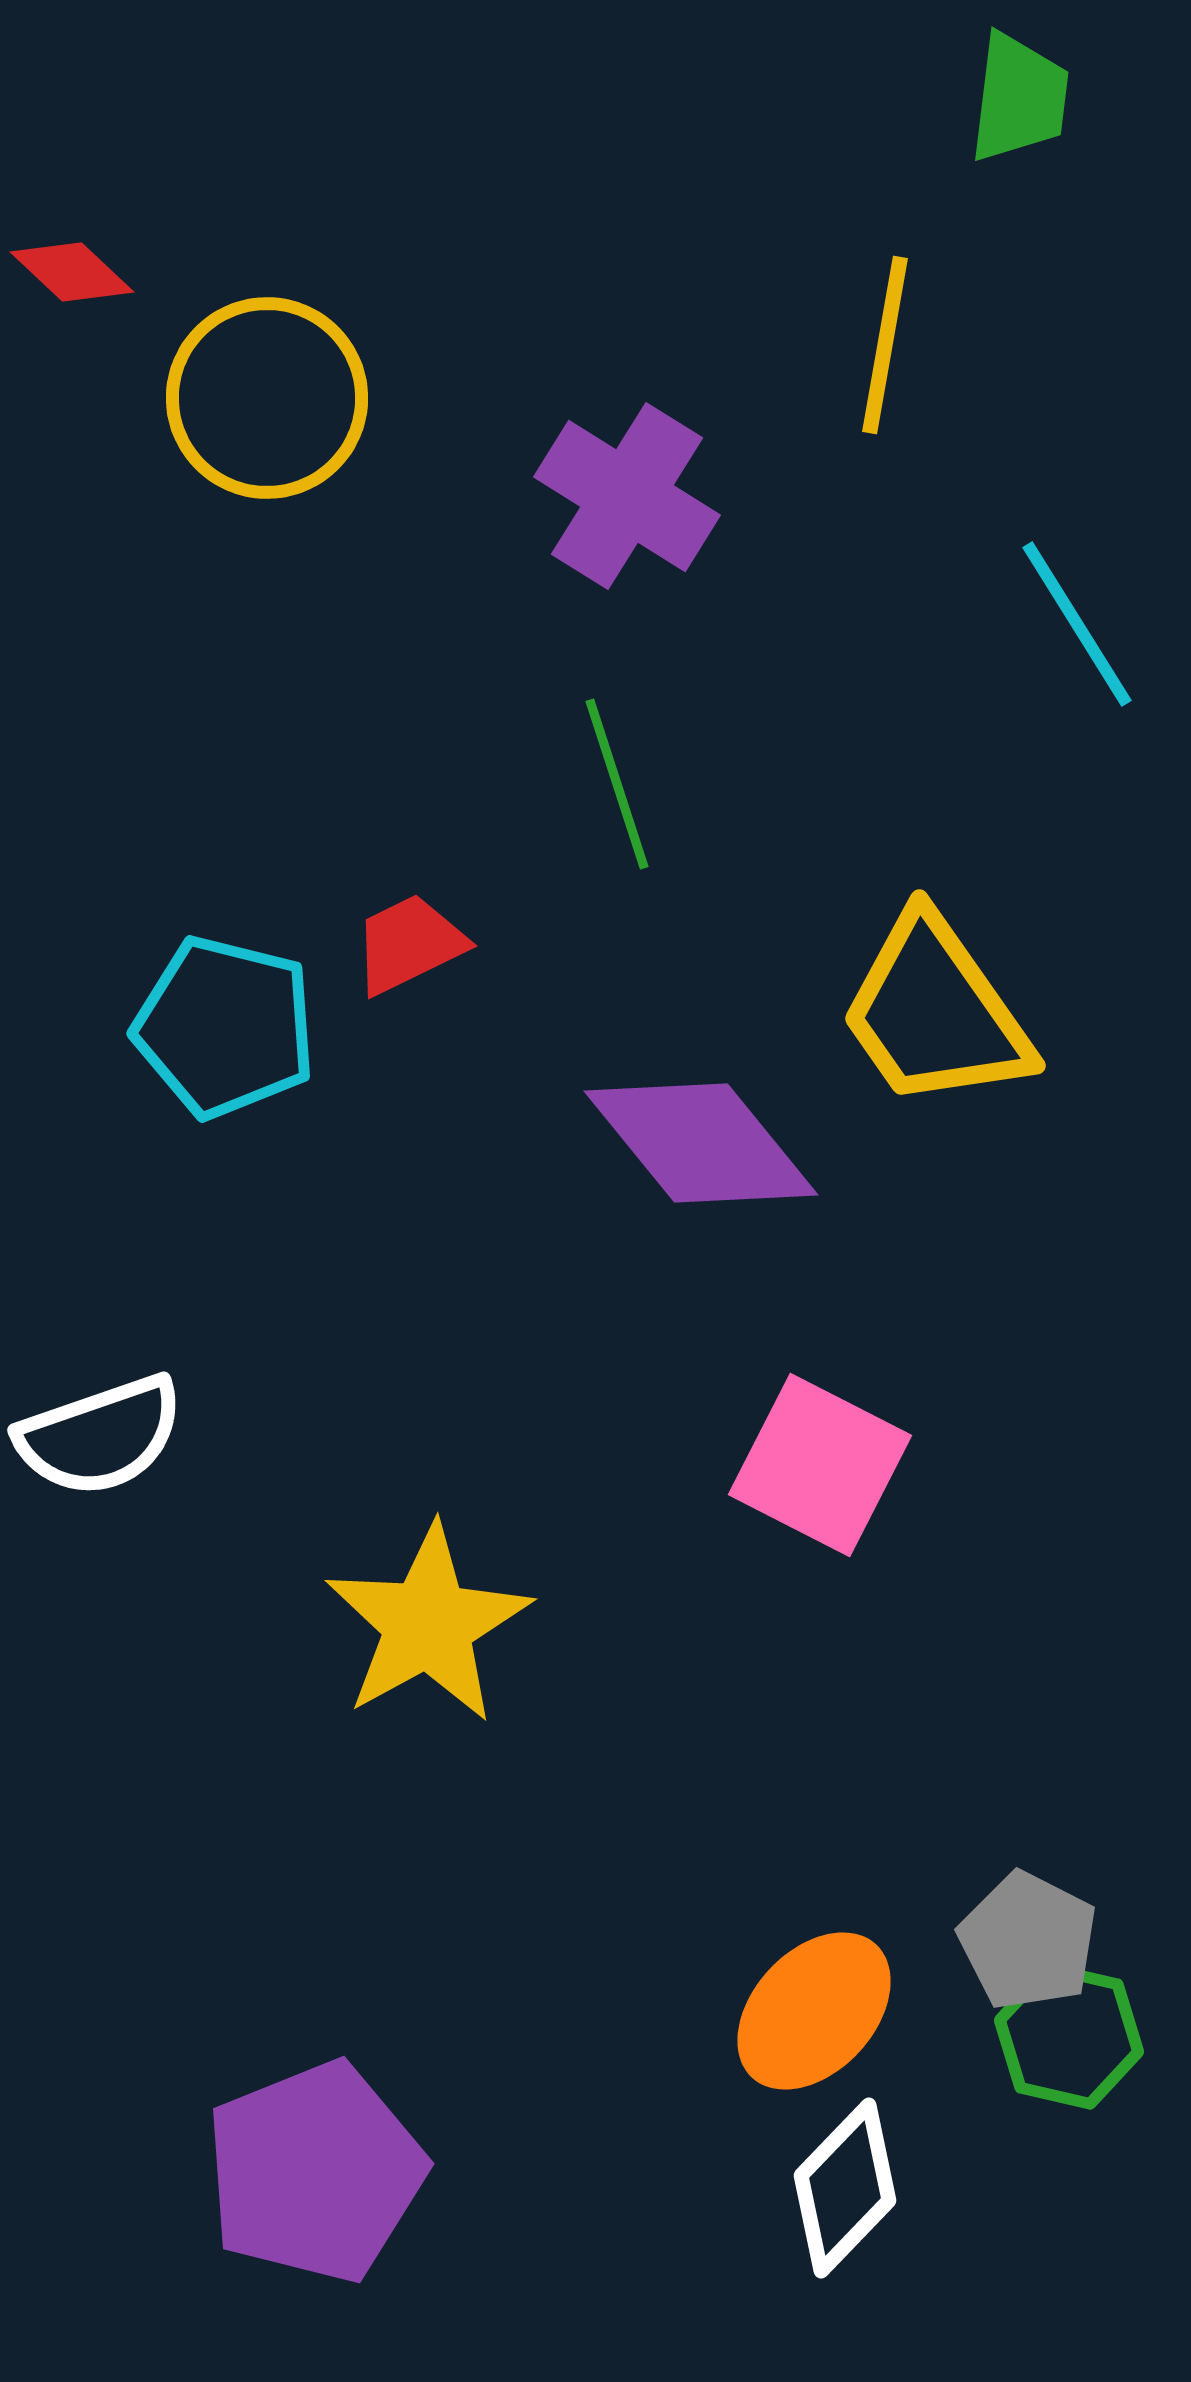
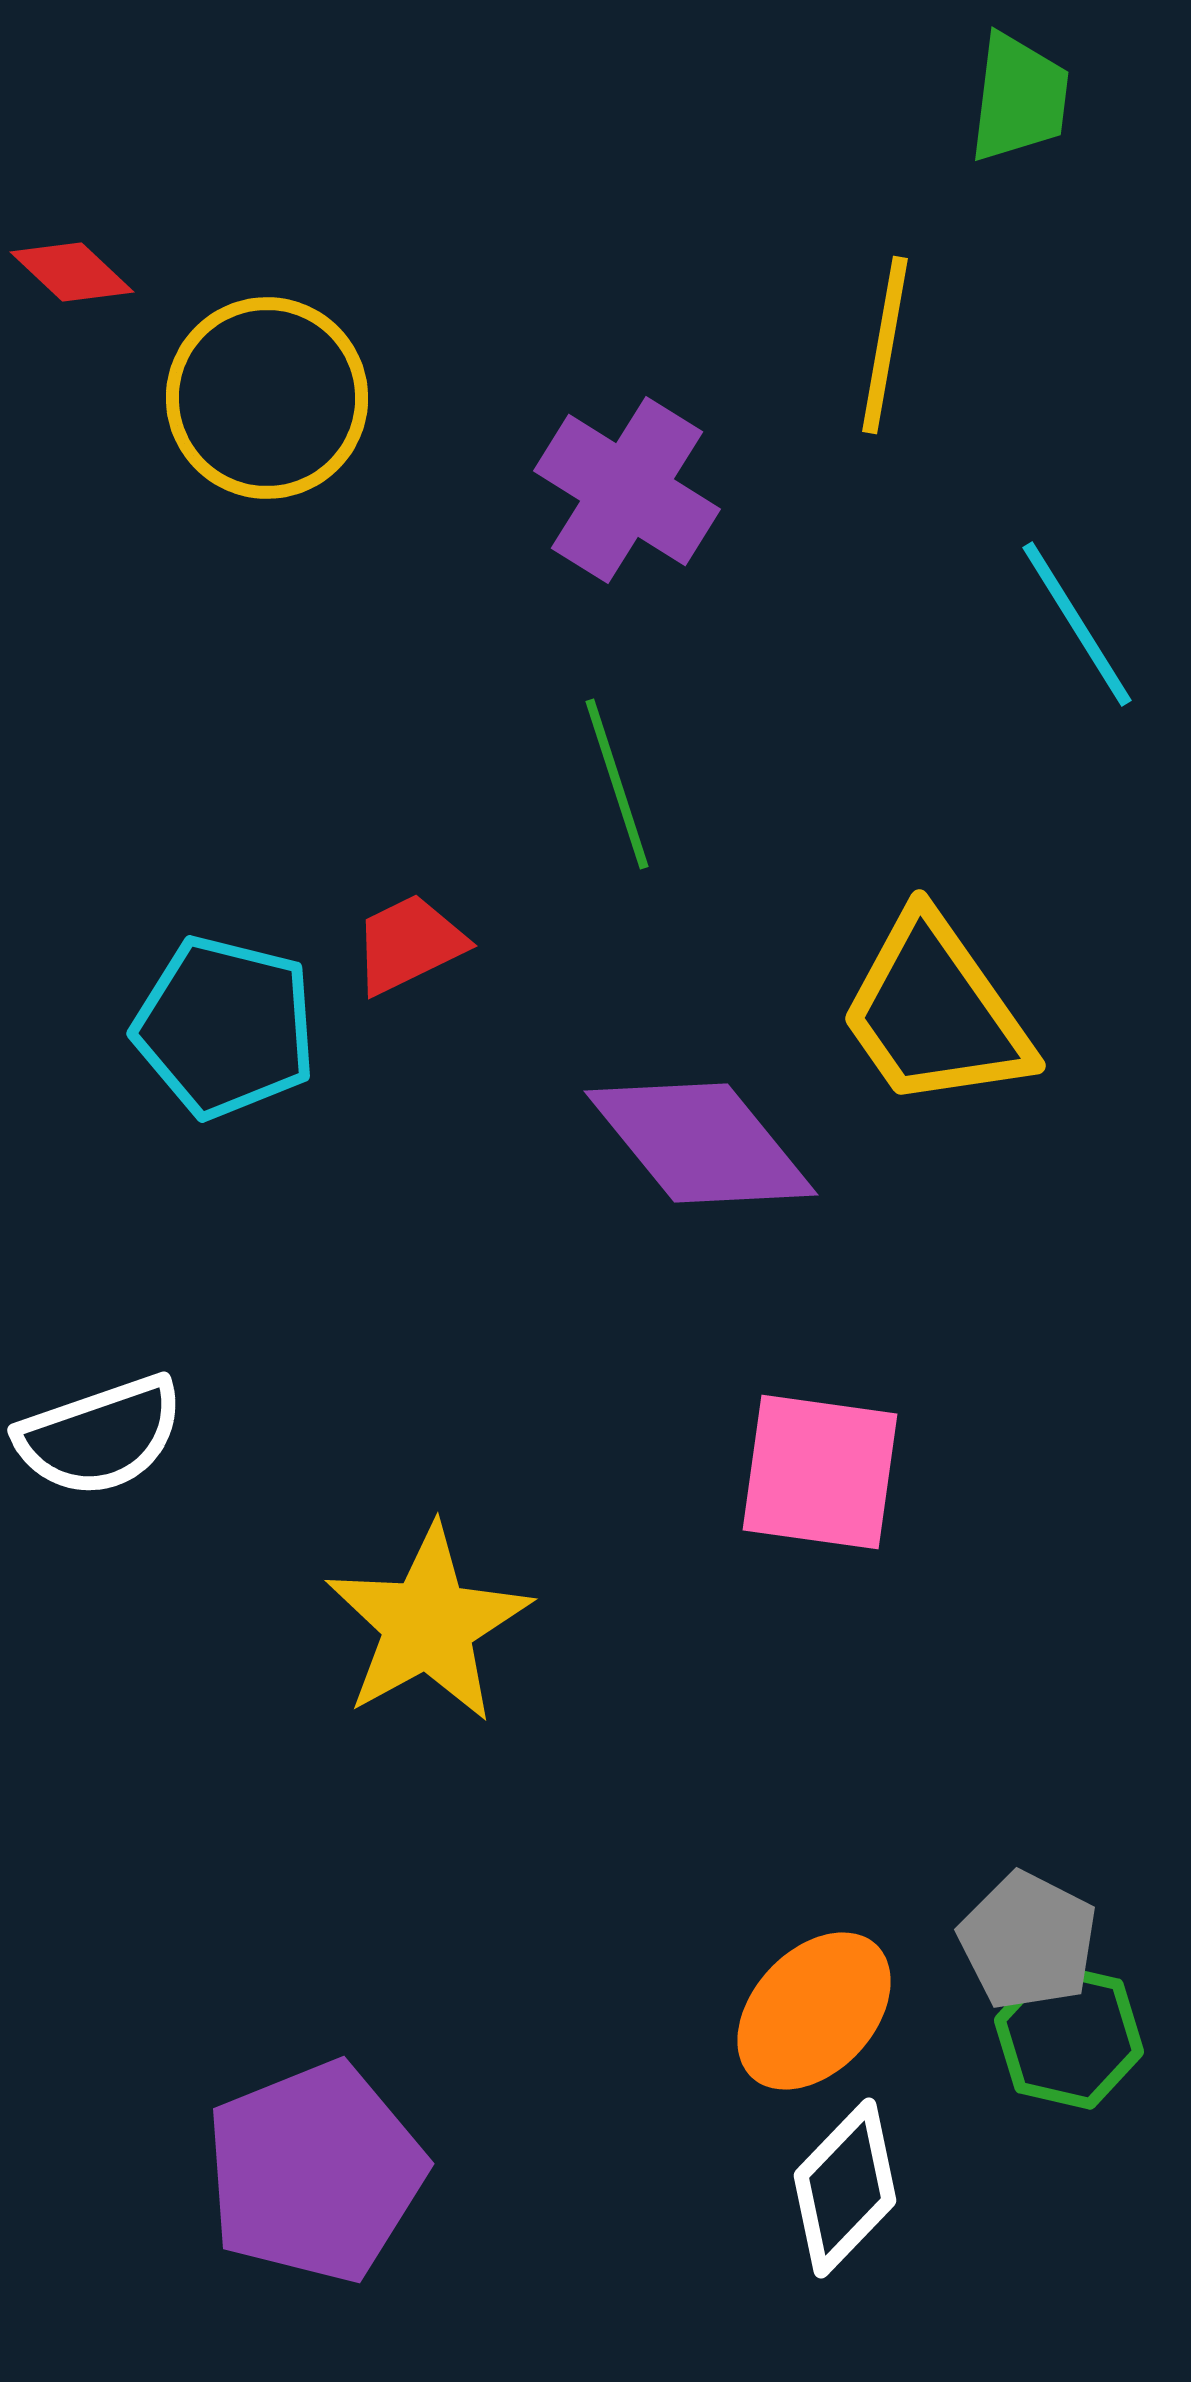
purple cross: moved 6 px up
pink square: moved 7 px down; rotated 19 degrees counterclockwise
